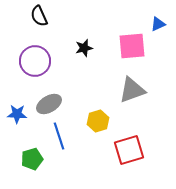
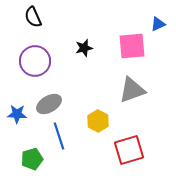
black semicircle: moved 6 px left, 1 px down
yellow hexagon: rotated 15 degrees counterclockwise
